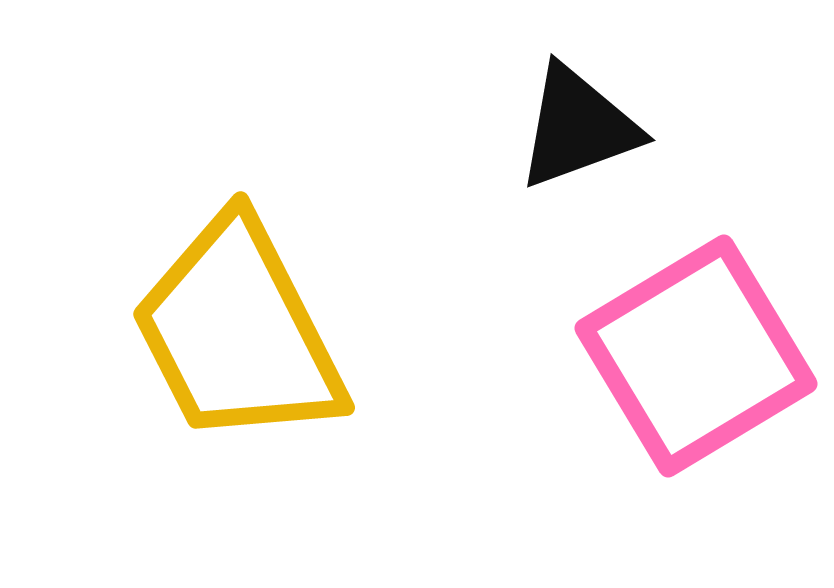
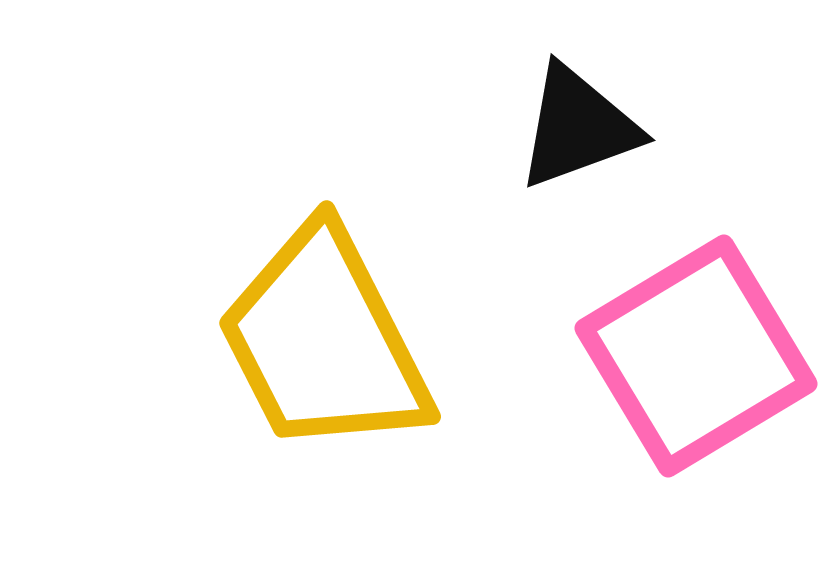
yellow trapezoid: moved 86 px right, 9 px down
